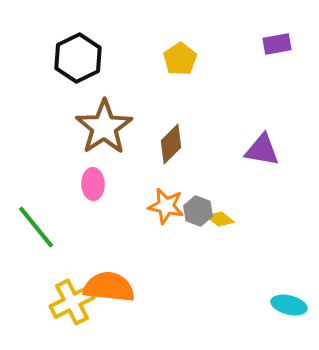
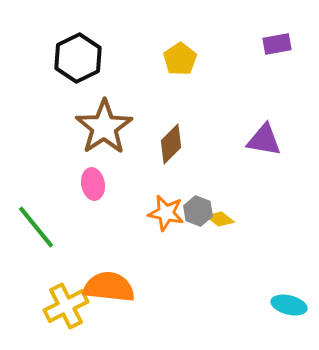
purple triangle: moved 2 px right, 10 px up
pink ellipse: rotated 8 degrees counterclockwise
orange star: moved 7 px down
yellow cross: moved 6 px left, 4 px down
